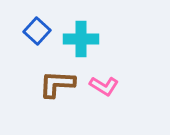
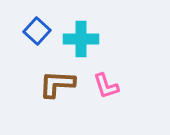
pink L-shape: moved 2 px right; rotated 40 degrees clockwise
